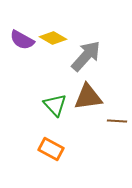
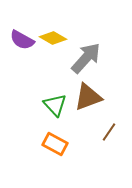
gray arrow: moved 2 px down
brown triangle: rotated 12 degrees counterclockwise
brown line: moved 8 px left, 11 px down; rotated 60 degrees counterclockwise
orange rectangle: moved 4 px right, 5 px up
